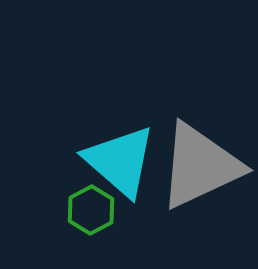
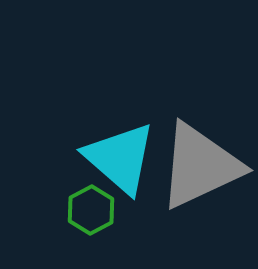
cyan triangle: moved 3 px up
